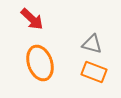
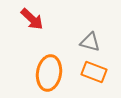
gray triangle: moved 2 px left, 2 px up
orange ellipse: moved 9 px right, 10 px down; rotated 28 degrees clockwise
